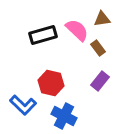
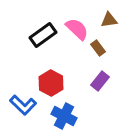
brown triangle: moved 7 px right, 1 px down
pink semicircle: moved 1 px up
black rectangle: rotated 20 degrees counterclockwise
red hexagon: rotated 15 degrees clockwise
